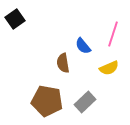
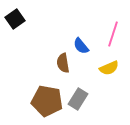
blue semicircle: moved 2 px left
gray rectangle: moved 7 px left, 3 px up; rotated 15 degrees counterclockwise
